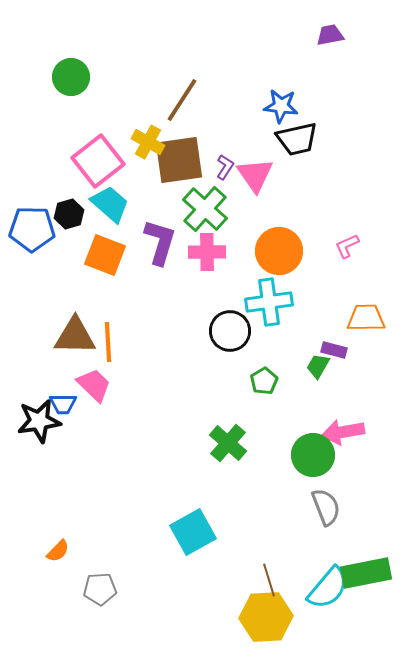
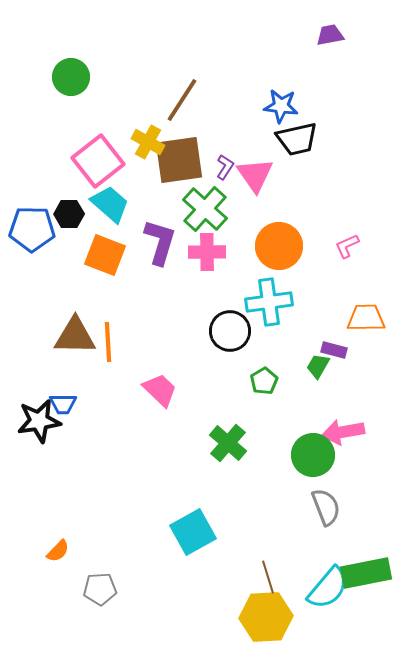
black hexagon at (69, 214): rotated 16 degrees clockwise
orange circle at (279, 251): moved 5 px up
pink trapezoid at (94, 385): moved 66 px right, 5 px down
brown line at (269, 580): moved 1 px left, 3 px up
